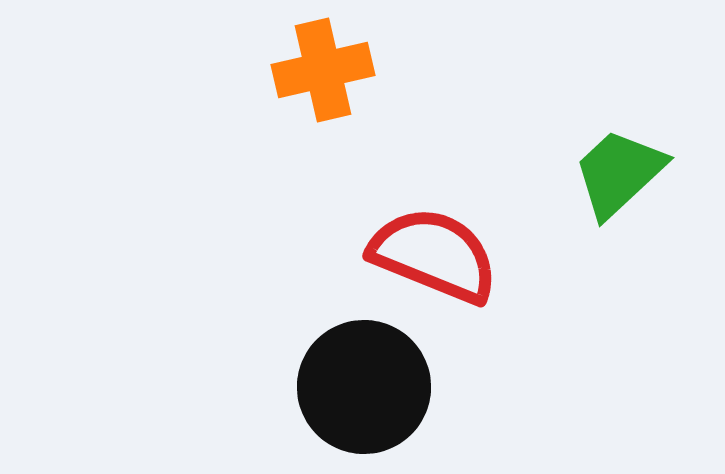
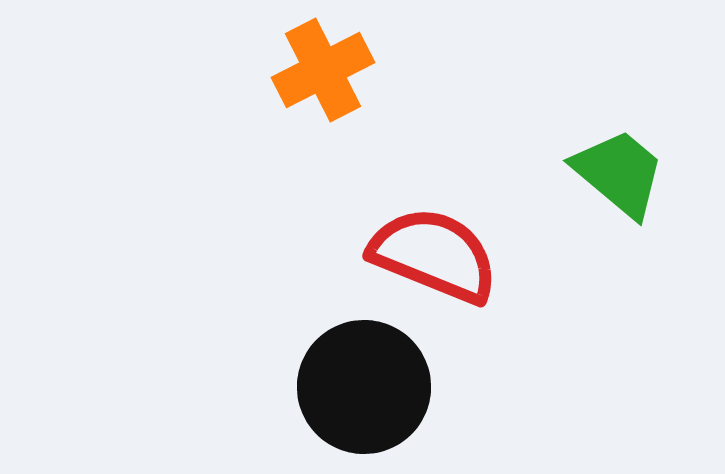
orange cross: rotated 14 degrees counterclockwise
green trapezoid: rotated 83 degrees clockwise
